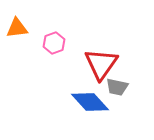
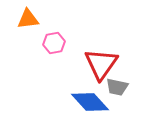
orange triangle: moved 11 px right, 9 px up
pink hexagon: rotated 10 degrees clockwise
